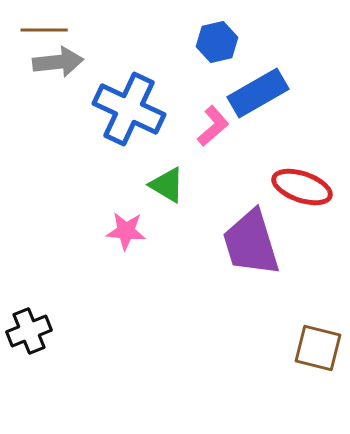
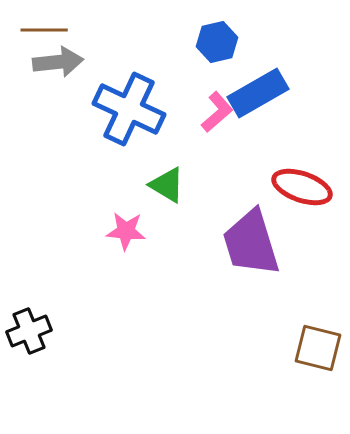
pink L-shape: moved 4 px right, 14 px up
